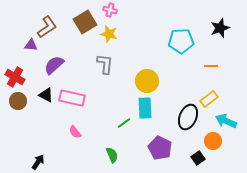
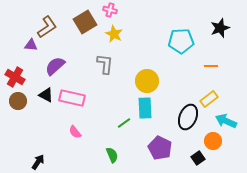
yellow star: moved 5 px right; rotated 12 degrees clockwise
purple semicircle: moved 1 px right, 1 px down
